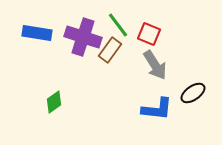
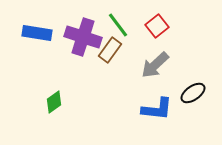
red square: moved 8 px right, 8 px up; rotated 30 degrees clockwise
gray arrow: rotated 80 degrees clockwise
